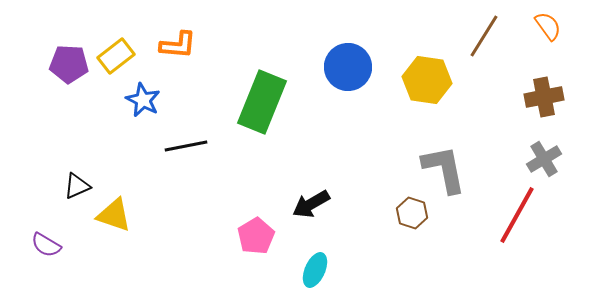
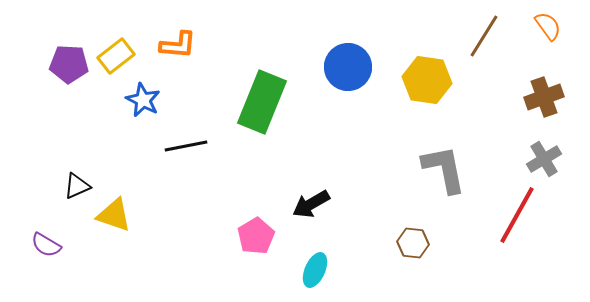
brown cross: rotated 9 degrees counterclockwise
brown hexagon: moved 1 px right, 30 px down; rotated 12 degrees counterclockwise
